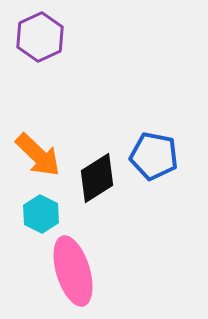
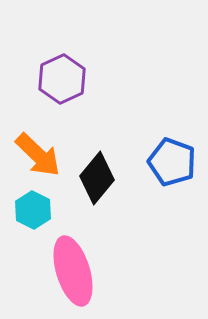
purple hexagon: moved 22 px right, 42 px down
blue pentagon: moved 18 px right, 6 px down; rotated 9 degrees clockwise
black diamond: rotated 18 degrees counterclockwise
cyan hexagon: moved 8 px left, 4 px up
